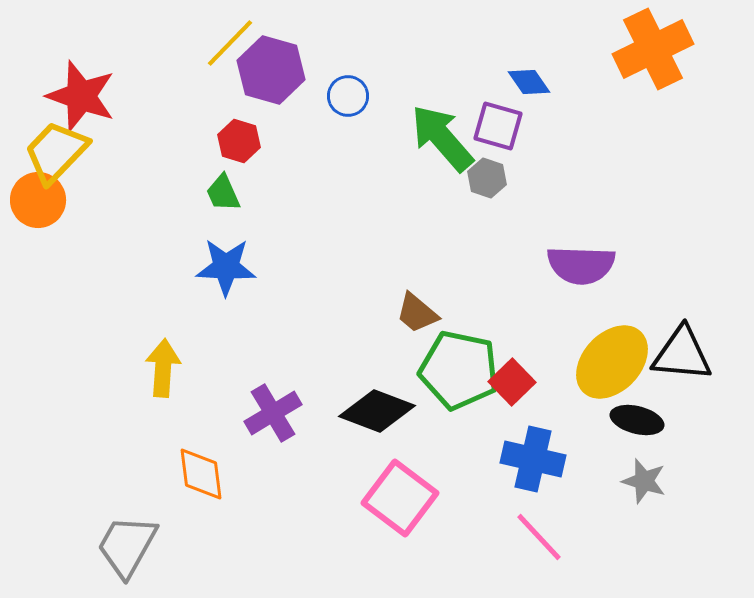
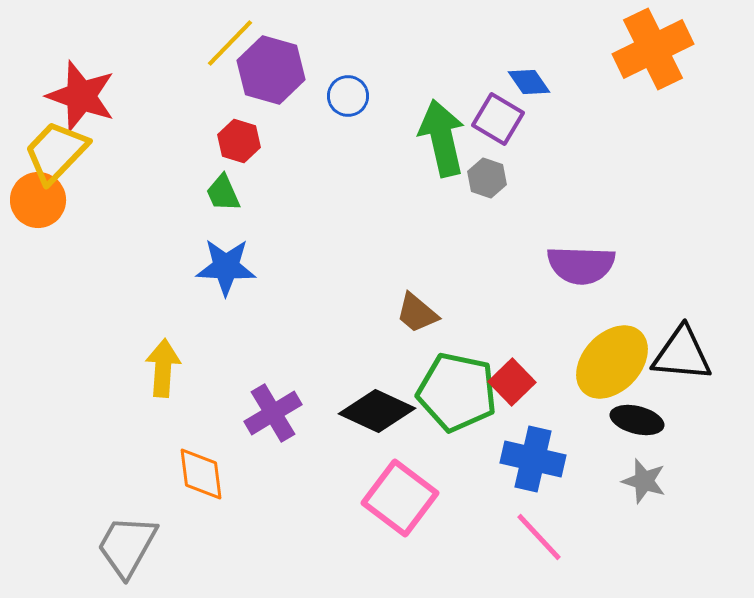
purple square: moved 7 px up; rotated 15 degrees clockwise
green arrow: rotated 28 degrees clockwise
green pentagon: moved 2 px left, 22 px down
black diamond: rotated 4 degrees clockwise
